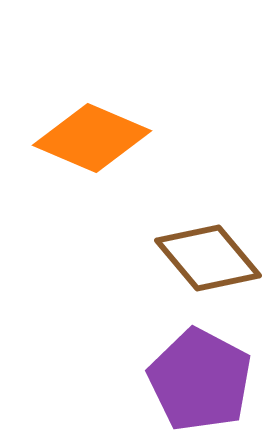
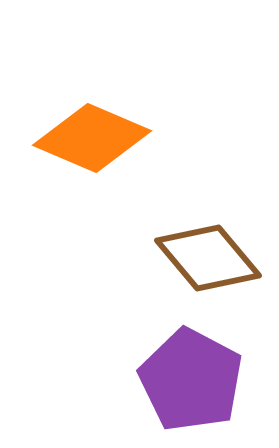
purple pentagon: moved 9 px left
